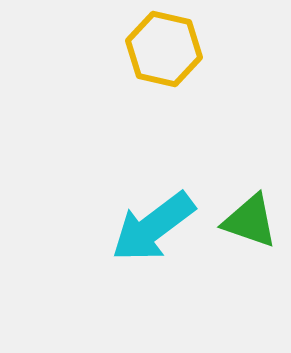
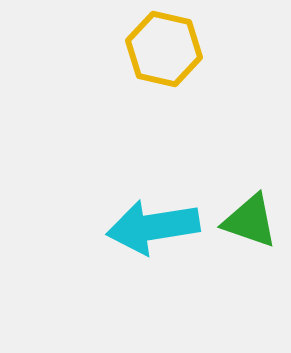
cyan arrow: rotated 28 degrees clockwise
